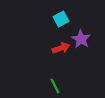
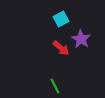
red arrow: rotated 60 degrees clockwise
